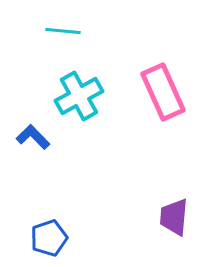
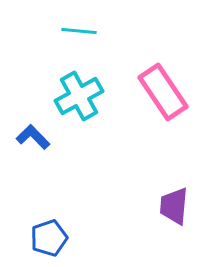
cyan line: moved 16 px right
pink rectangle: rotated 10 degrees counterclockwise
purple trapezoid: moved 11 px up
